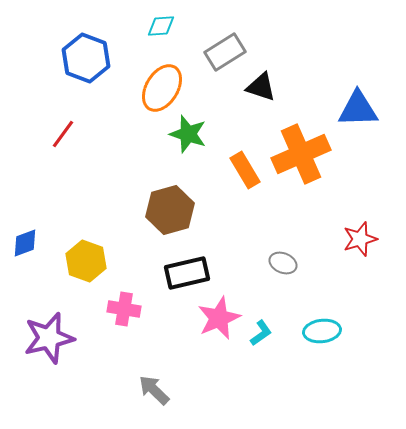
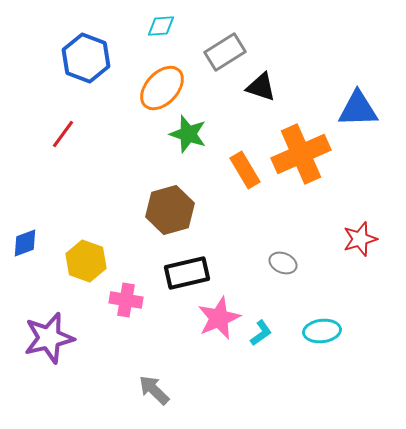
orange ellipse: rotated 12 degrees clockwise
pink cross: moved 2 px right, 9 px up
